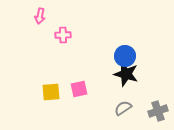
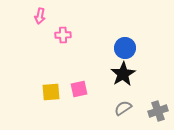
blue circle: moved 8 px up
black star: moved 3 px left; rotated 25 degrees clockwise
